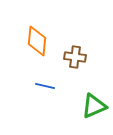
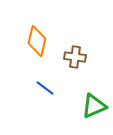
orange diamond: rotated 8 degrees clockwise
blue line: moved 2 px down; rotated 24 degrees clockwise
